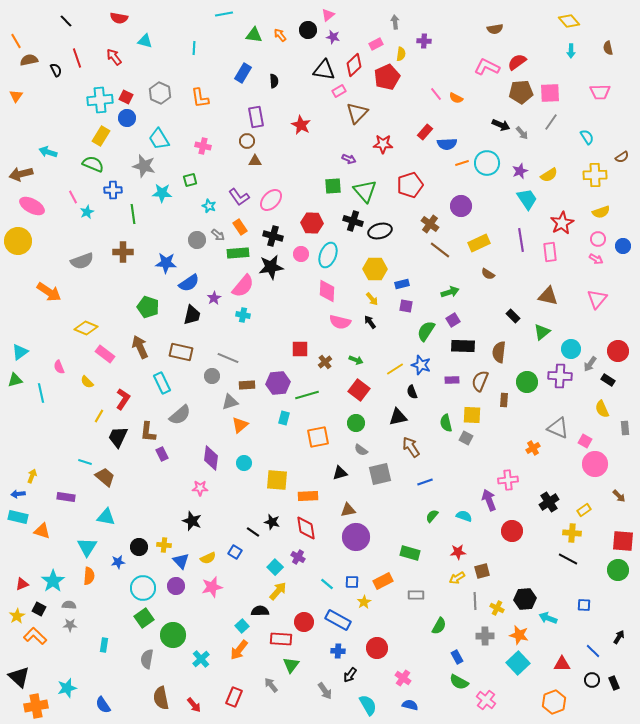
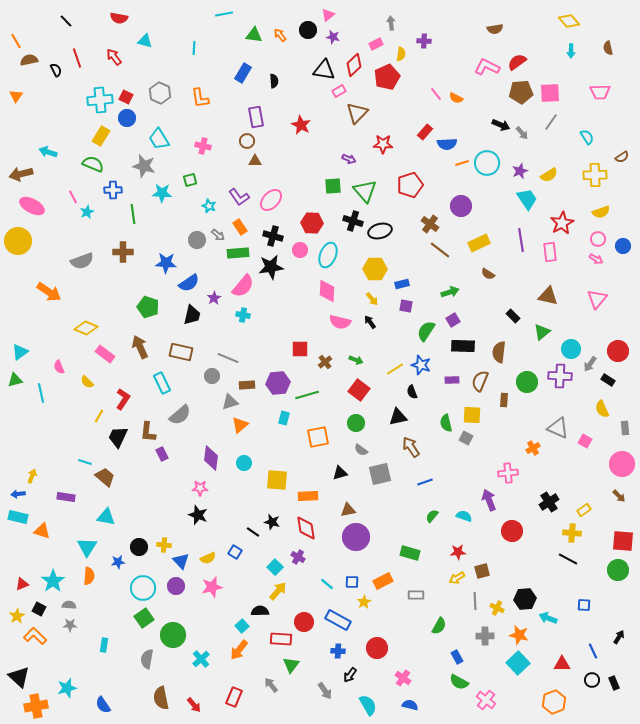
gray arrow at (395, 22): moved 4 px left, 1 px down
pink circle at (301, 254): moved 1 px left, 4 px up
pink circle at (595, 464): moved 27 px right
pink cross at (508, 480): moved 7 px up
black star at (192, 521): moved 6 px right, 6 px up
blue line at (593, 651): rotated 21 degrees clockwise
